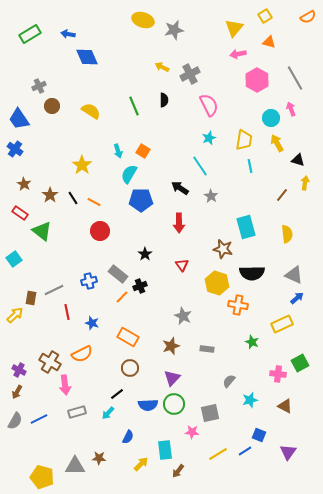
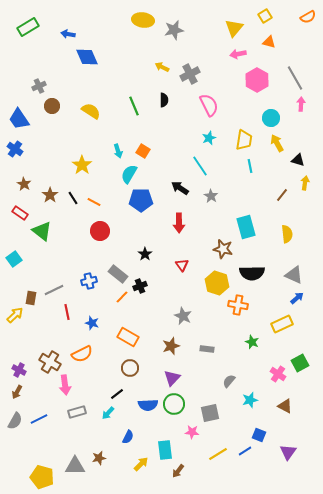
yellow ellipse at (143, 20): rotated 10 degrees counterclockwise
green rectangle at (30, 34): moved 2 px left, 7 px up
pink arrow at (291, 109): moved 10 px right, 5 px up; rotated 24 degrees clockwise
pink cross at (278, 374): rotated 28 degrees clockwise
brown star at (99, 458): rotated 16 degrees counterclockwise
